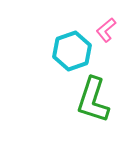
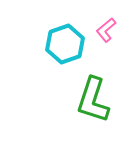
cyan hexagon: moved 7 px left, 7 px up
